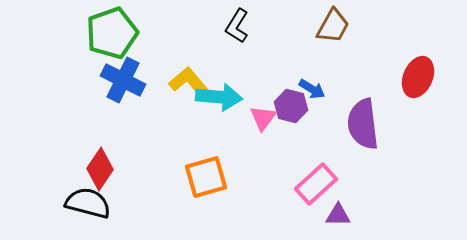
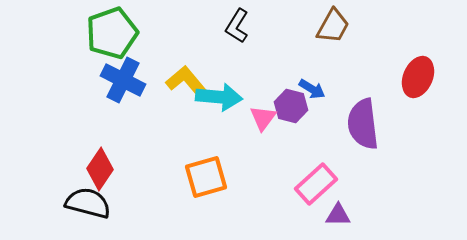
yellow L-shape: moved 3 px left, 1 px up
